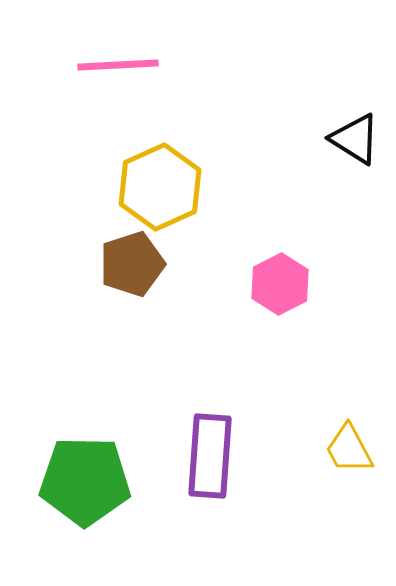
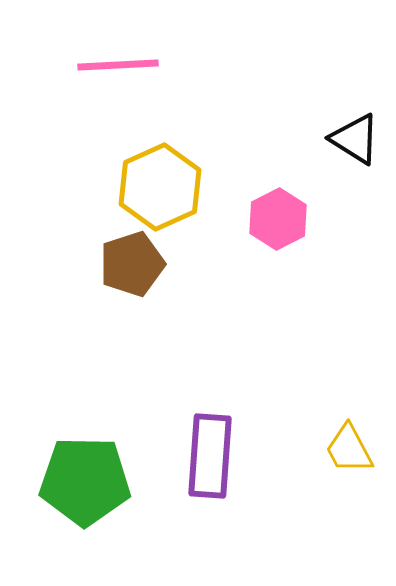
pink hexagon: moved 2 px left, 65 px up
